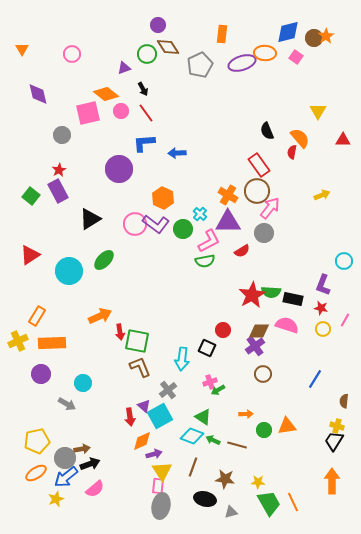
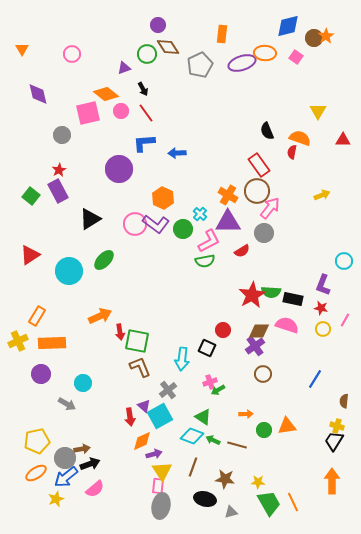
blue diamond at (288, 32): moved 6 px up
orange semicircle at (300, 138): rotated 30 degrees counterclockwise
